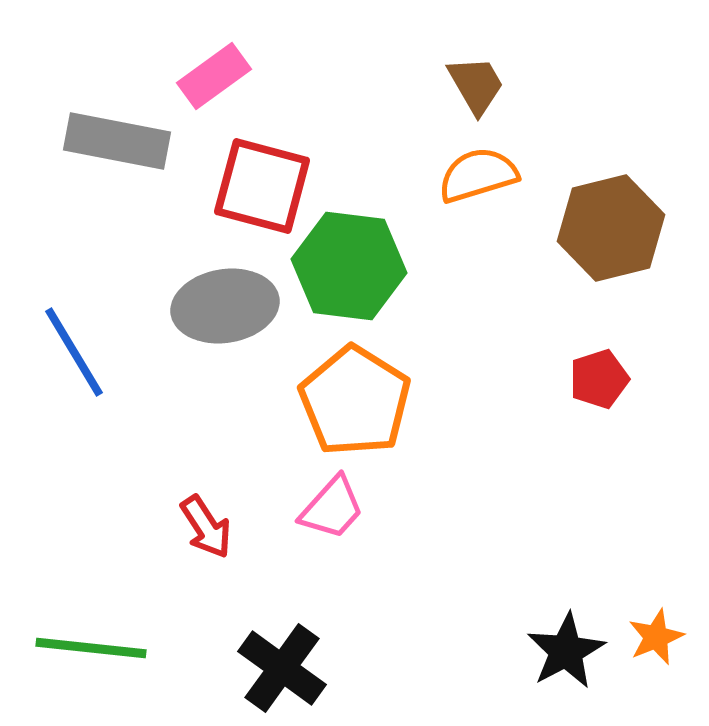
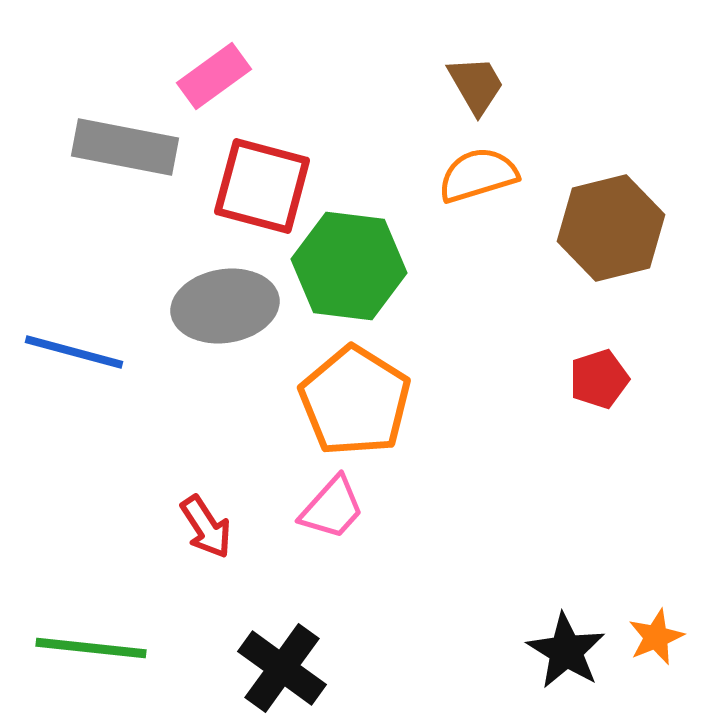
gray rectangle: moved 8 px right, 6 px down
blue line: rotated 44 degrees counterclockwise
black star: rotated 12 degrees counterclockwise
